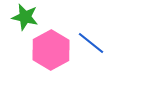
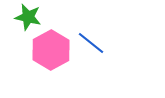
green star: moved 3 px right
